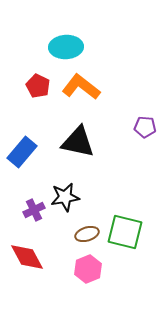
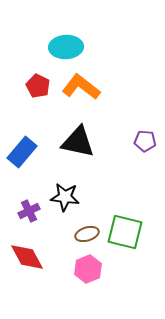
purple pentagon: moved 14 px down
black star: rotated 16 degrees clockwise
purple cross: moved 5 px left, 1 px down
